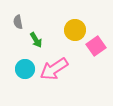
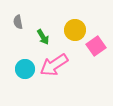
green arrow: moved 7 px right, 3 px up
pink arrow: moved 4 px up
